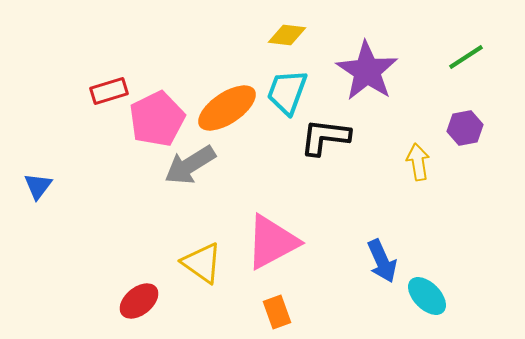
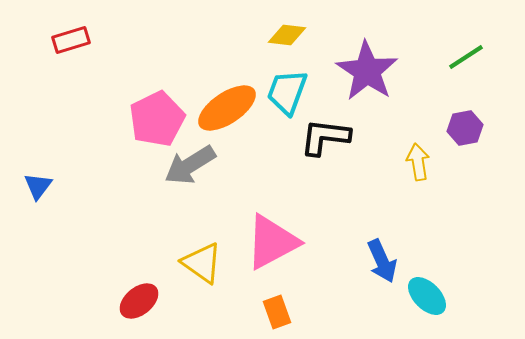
red rectangle: moved 38 px left, 51 px up
